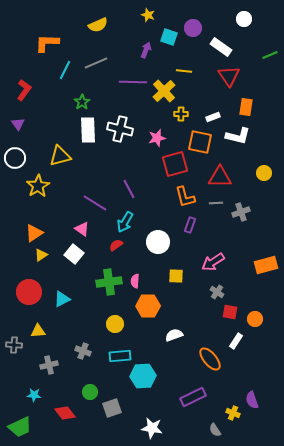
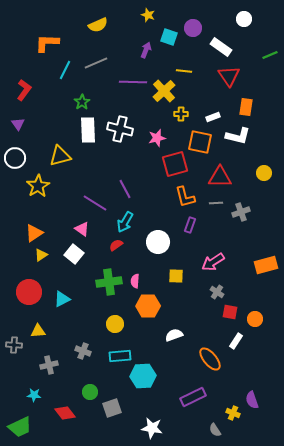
purple line at (129, 189): moved 4 px left
